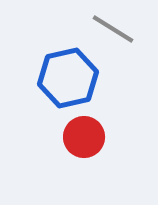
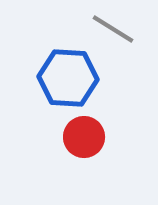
blue hexagon: rotated 16 degrees clockwise
